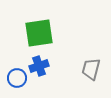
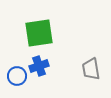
gray trapezoid: rotated 25 degrees counterclockwise
blue circle: moved 2 px up
